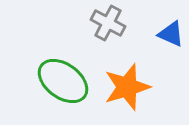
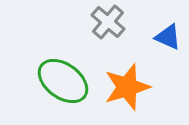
gray cross: moved 1 px up; rotated 12 degrees clockwise
blue triangle: moved 3 px left, 3 px down
